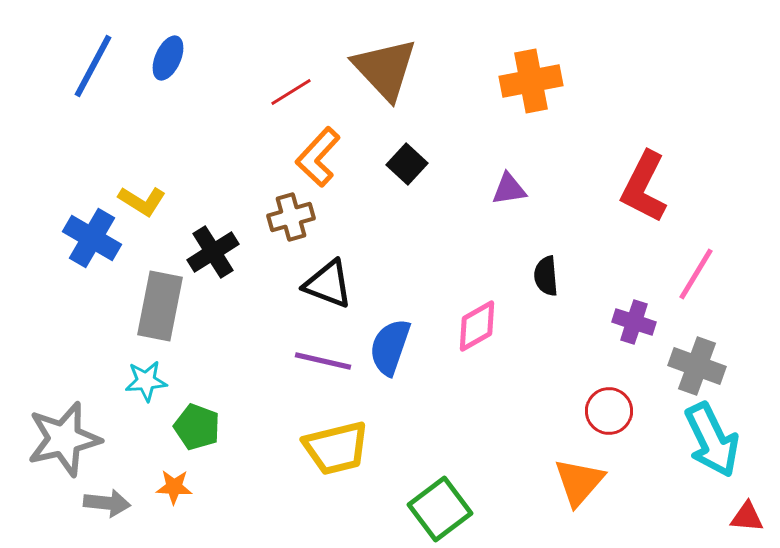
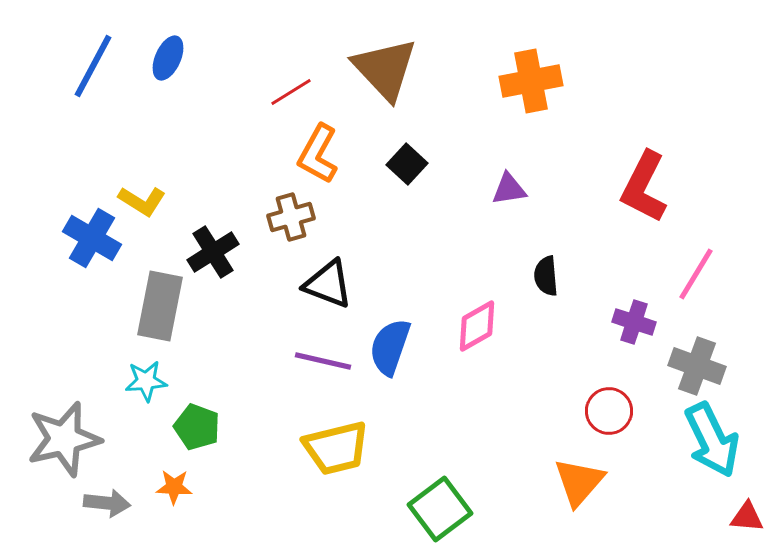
orange L-shape: moved 3 px up; rotated 14 degrees counterclockwise
